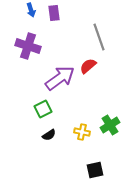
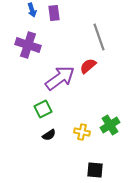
blue arrow: moved 1 px right
purple cross: moved 1 px up
black square: rotated 18 degrees clockwise
